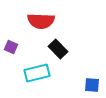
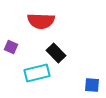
black rectangle: moved 2 px left, 4 px down
